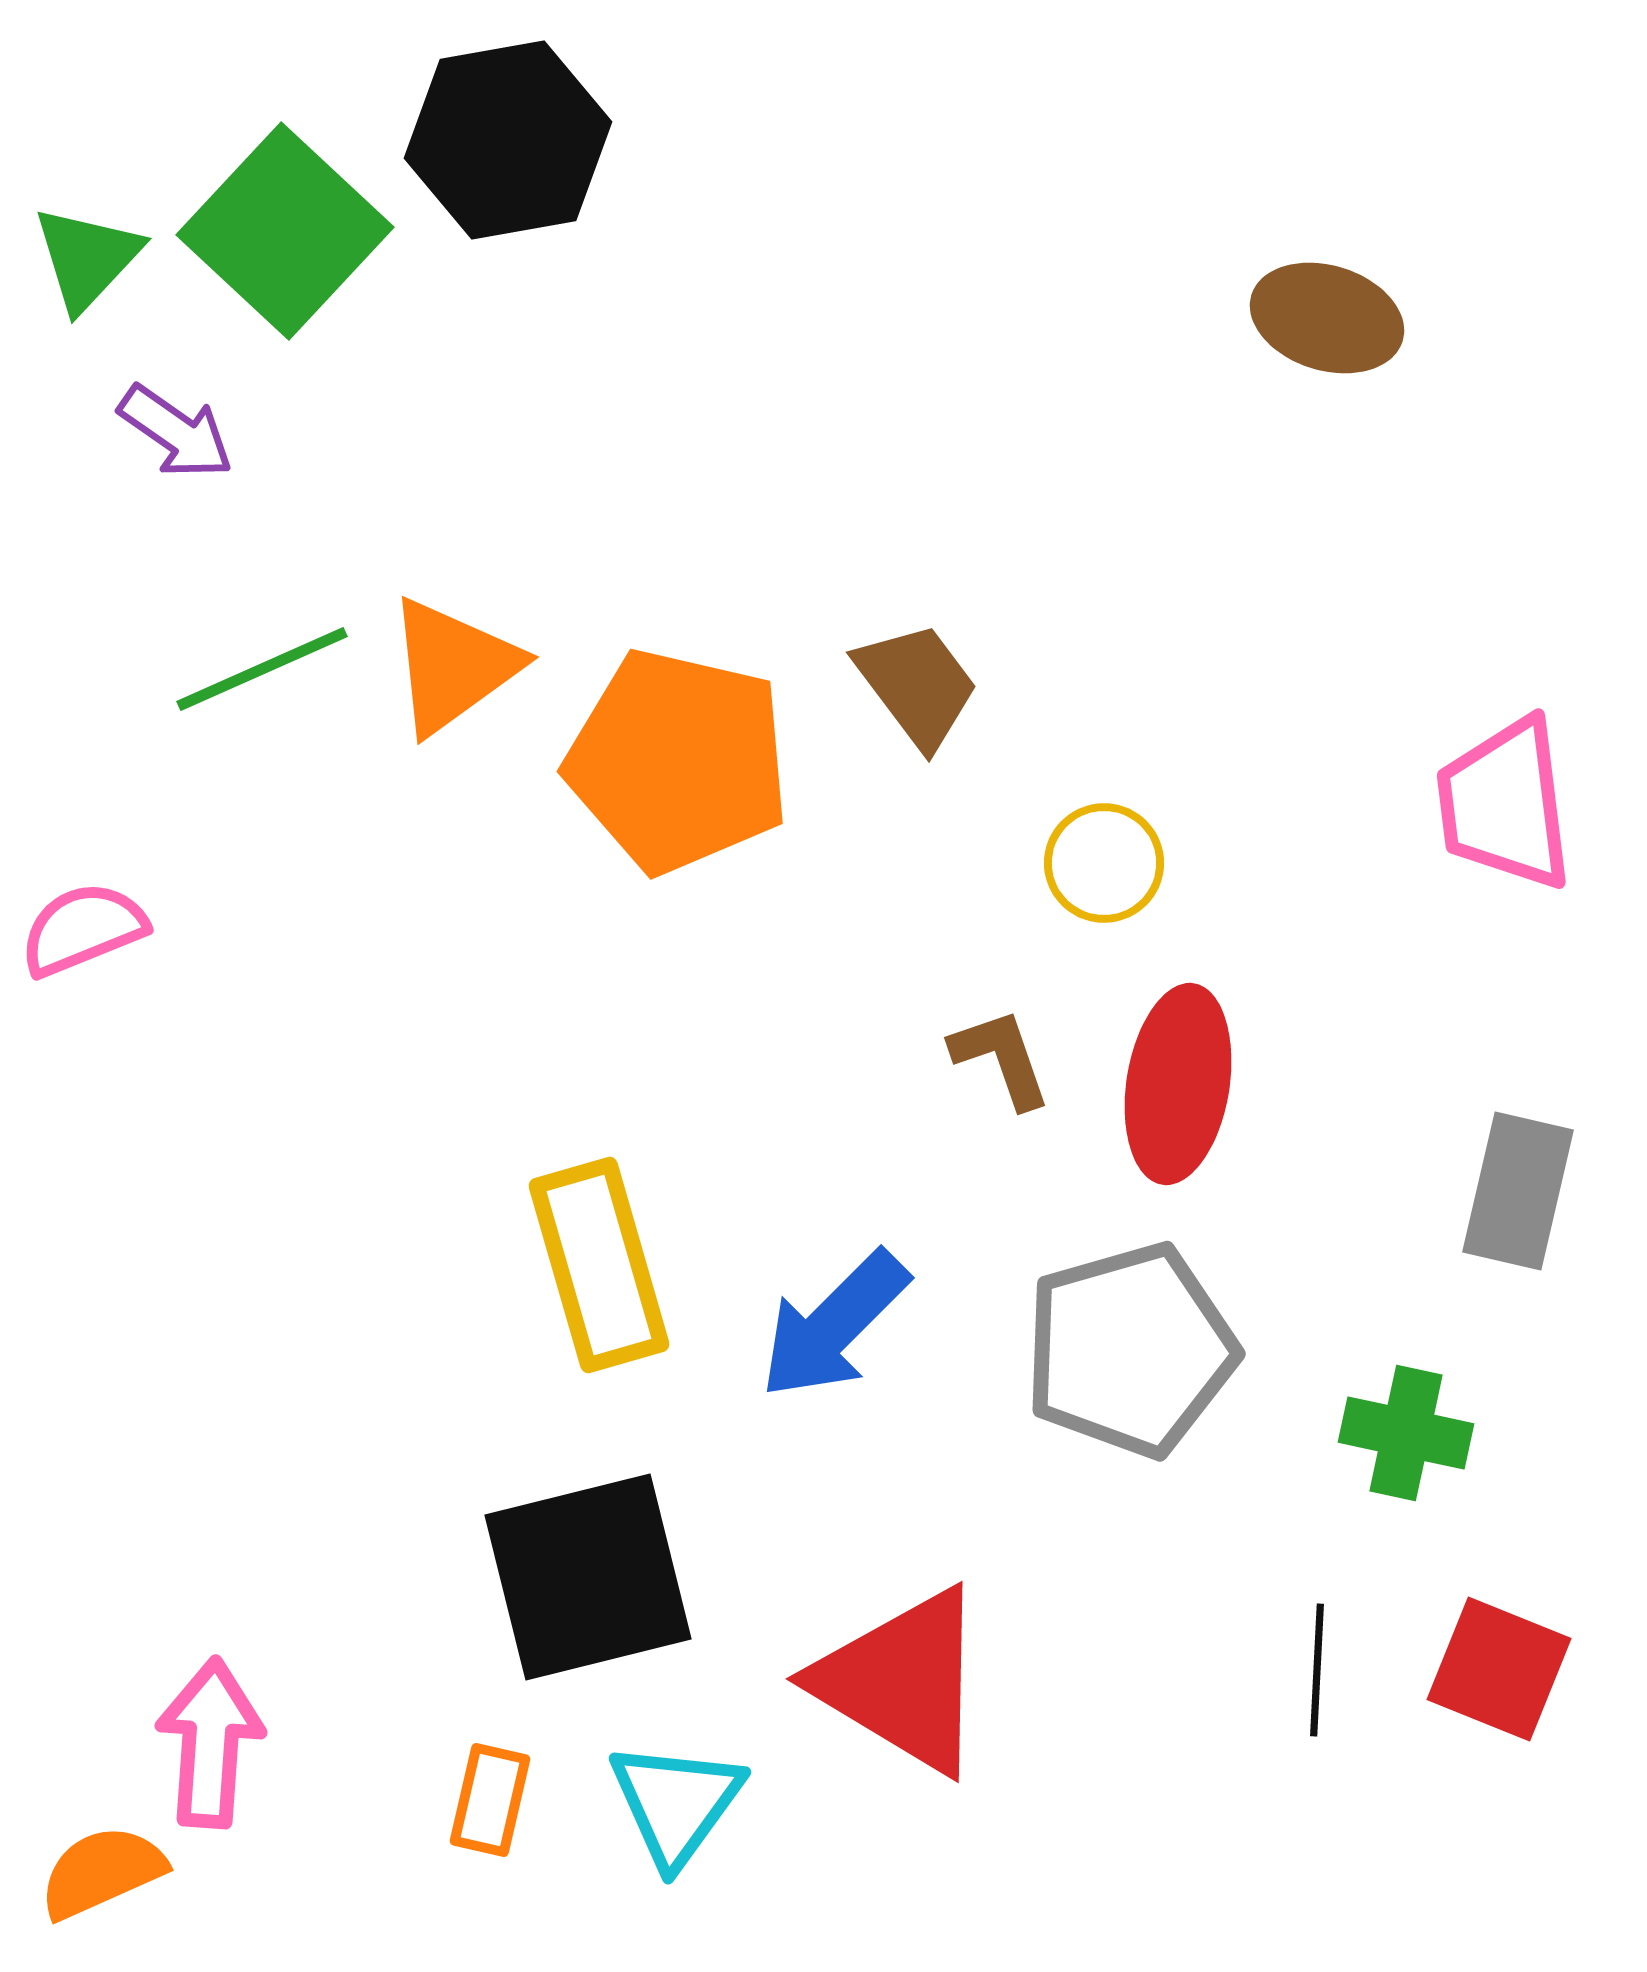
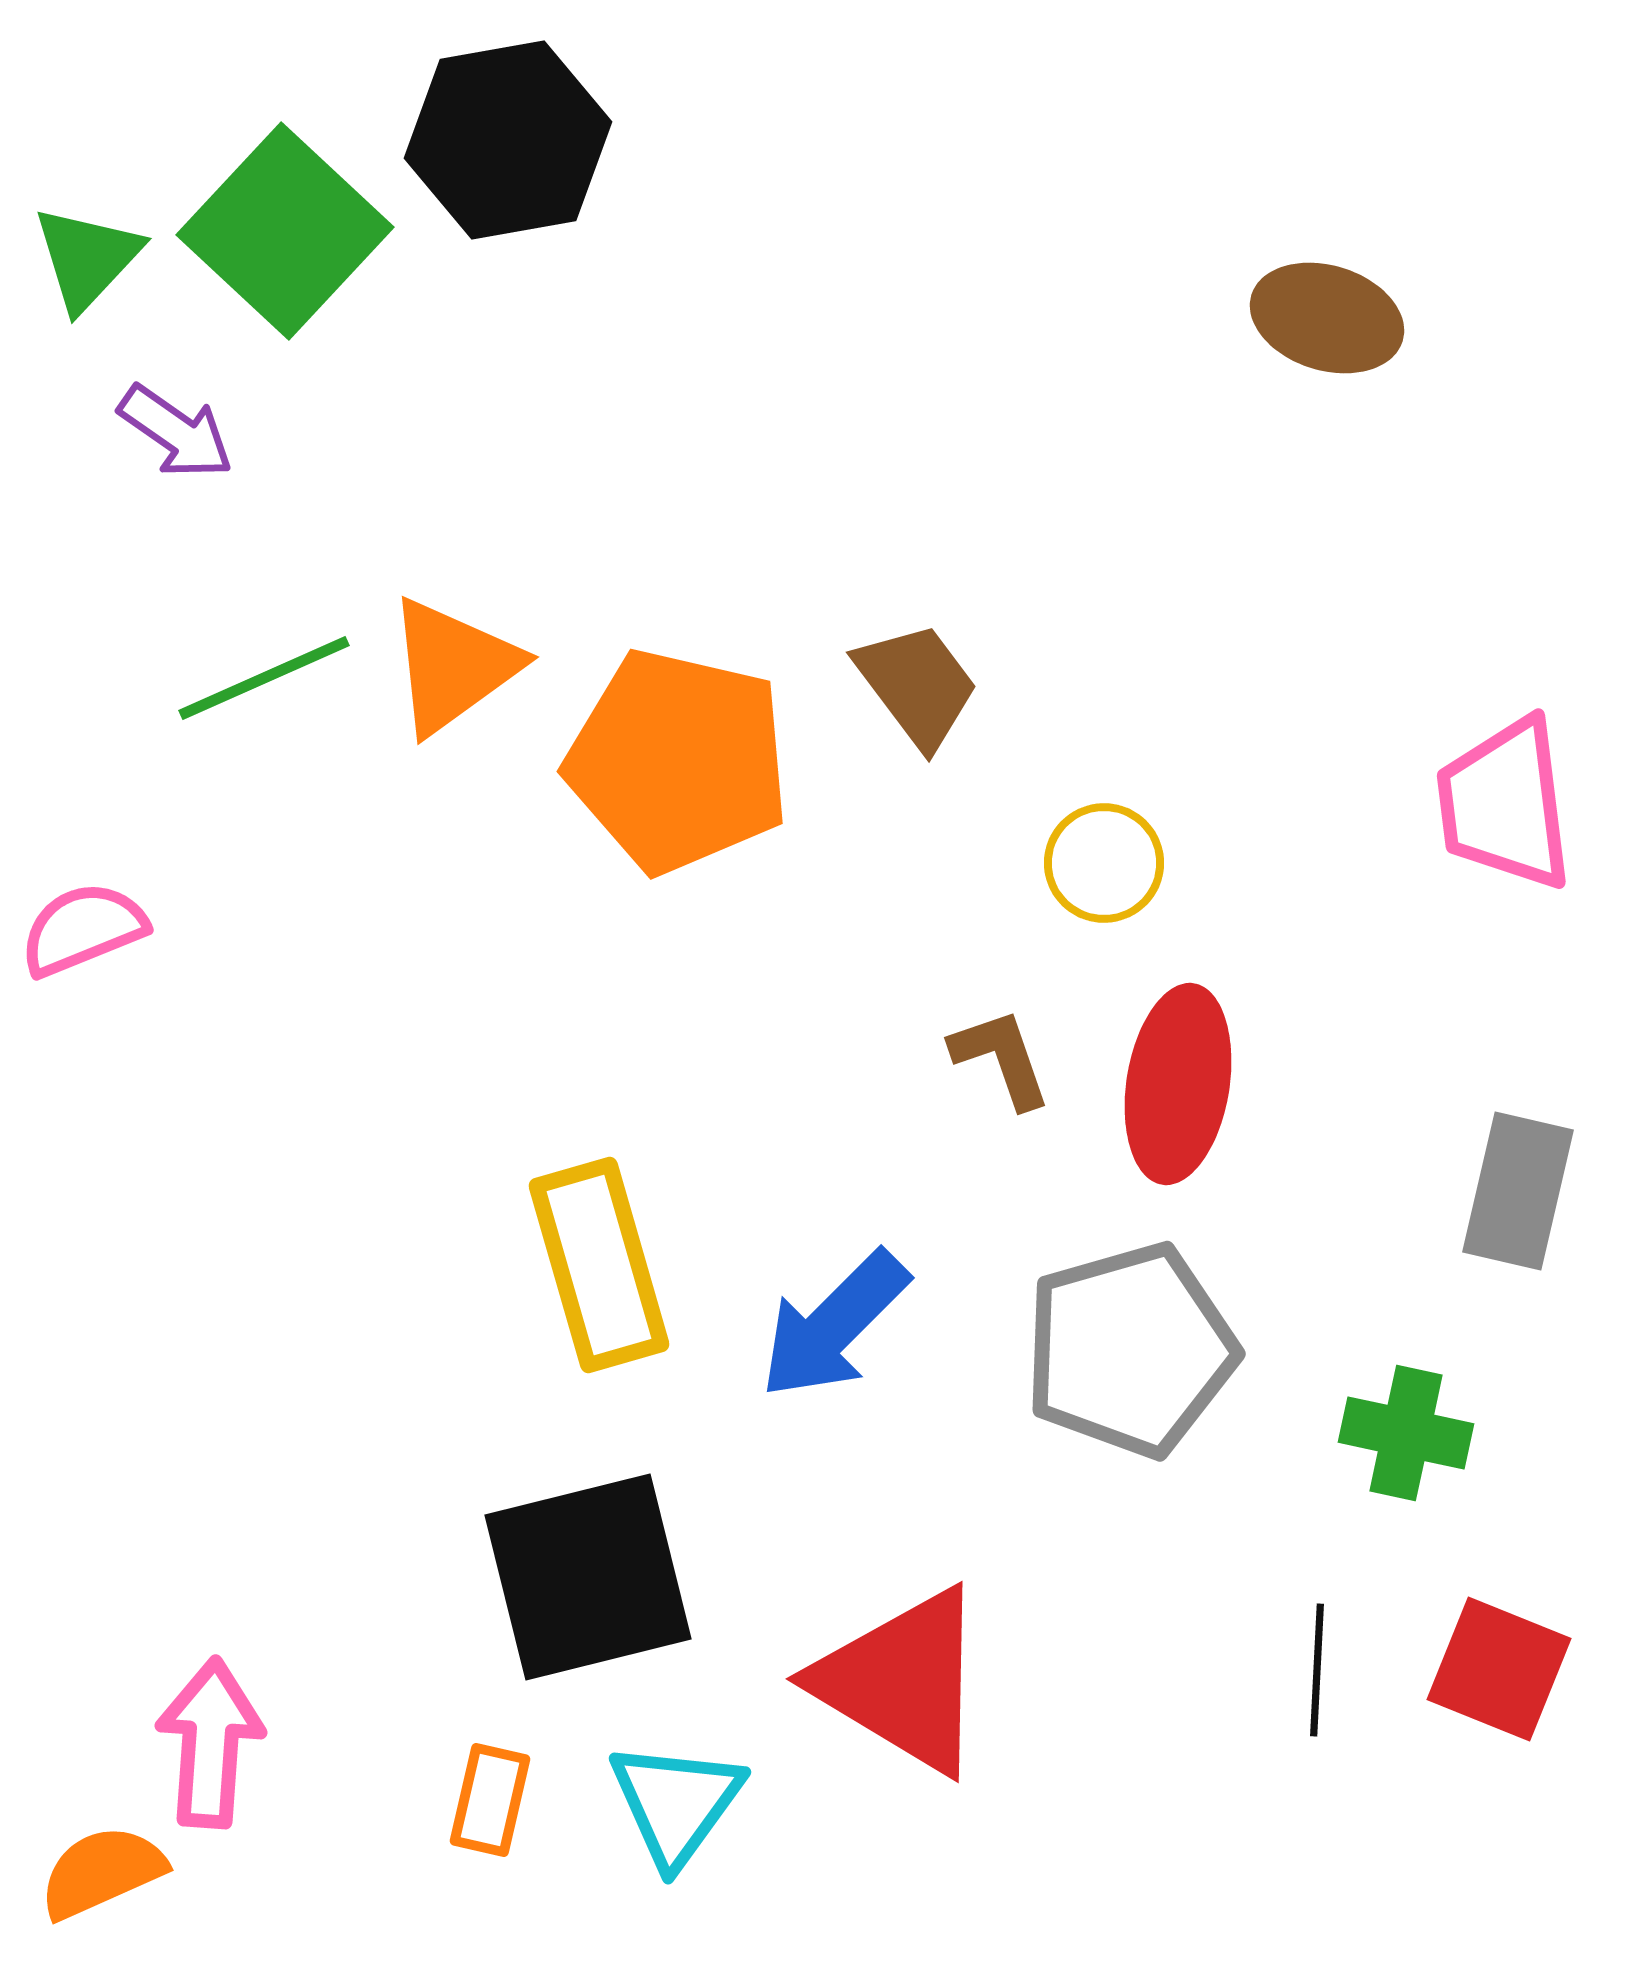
green line: moved 2 px right, 9 px down
